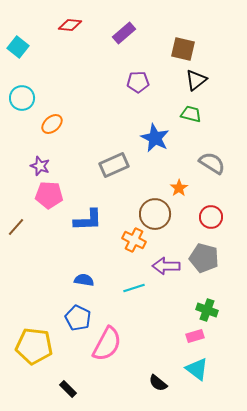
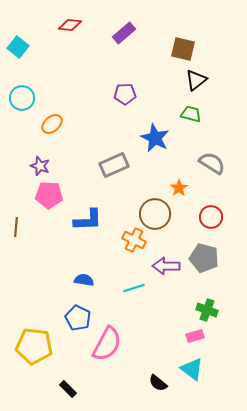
purple pentagon: moved 13 px left, 12 px down
brown line: rotated 36 degrees counterclockwise
cyan triangle: moved 5 px left
